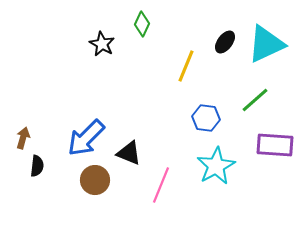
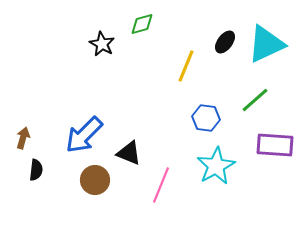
green diamond: rotated 50 degrees clockwise
blue arrow: moved 2 px left, 3 px up
black semicircle: moved 1 px left, 4 px down
